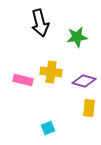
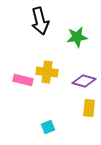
black arrow: moved 2 px up
yellow cross: moved 4 px left
cyan square: moved 1 px up
